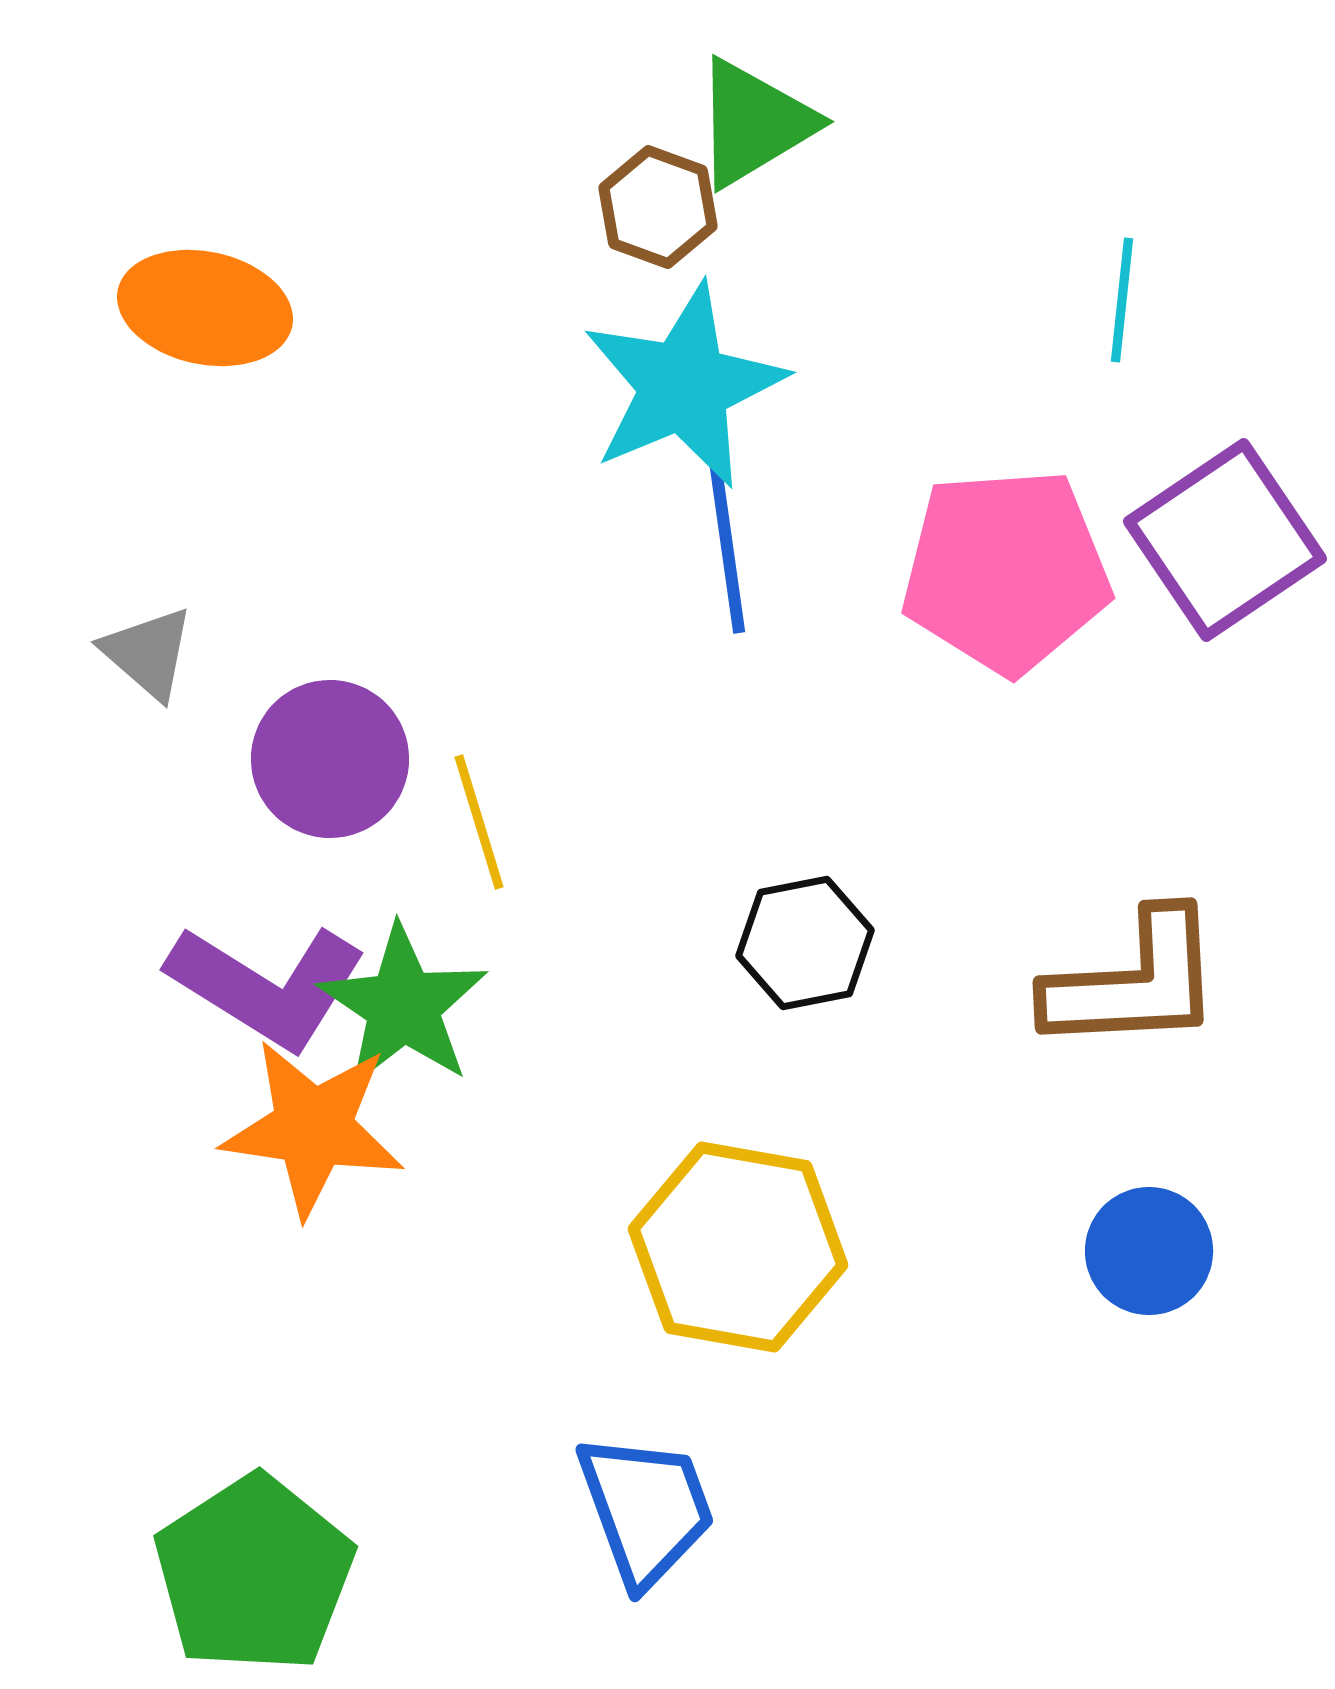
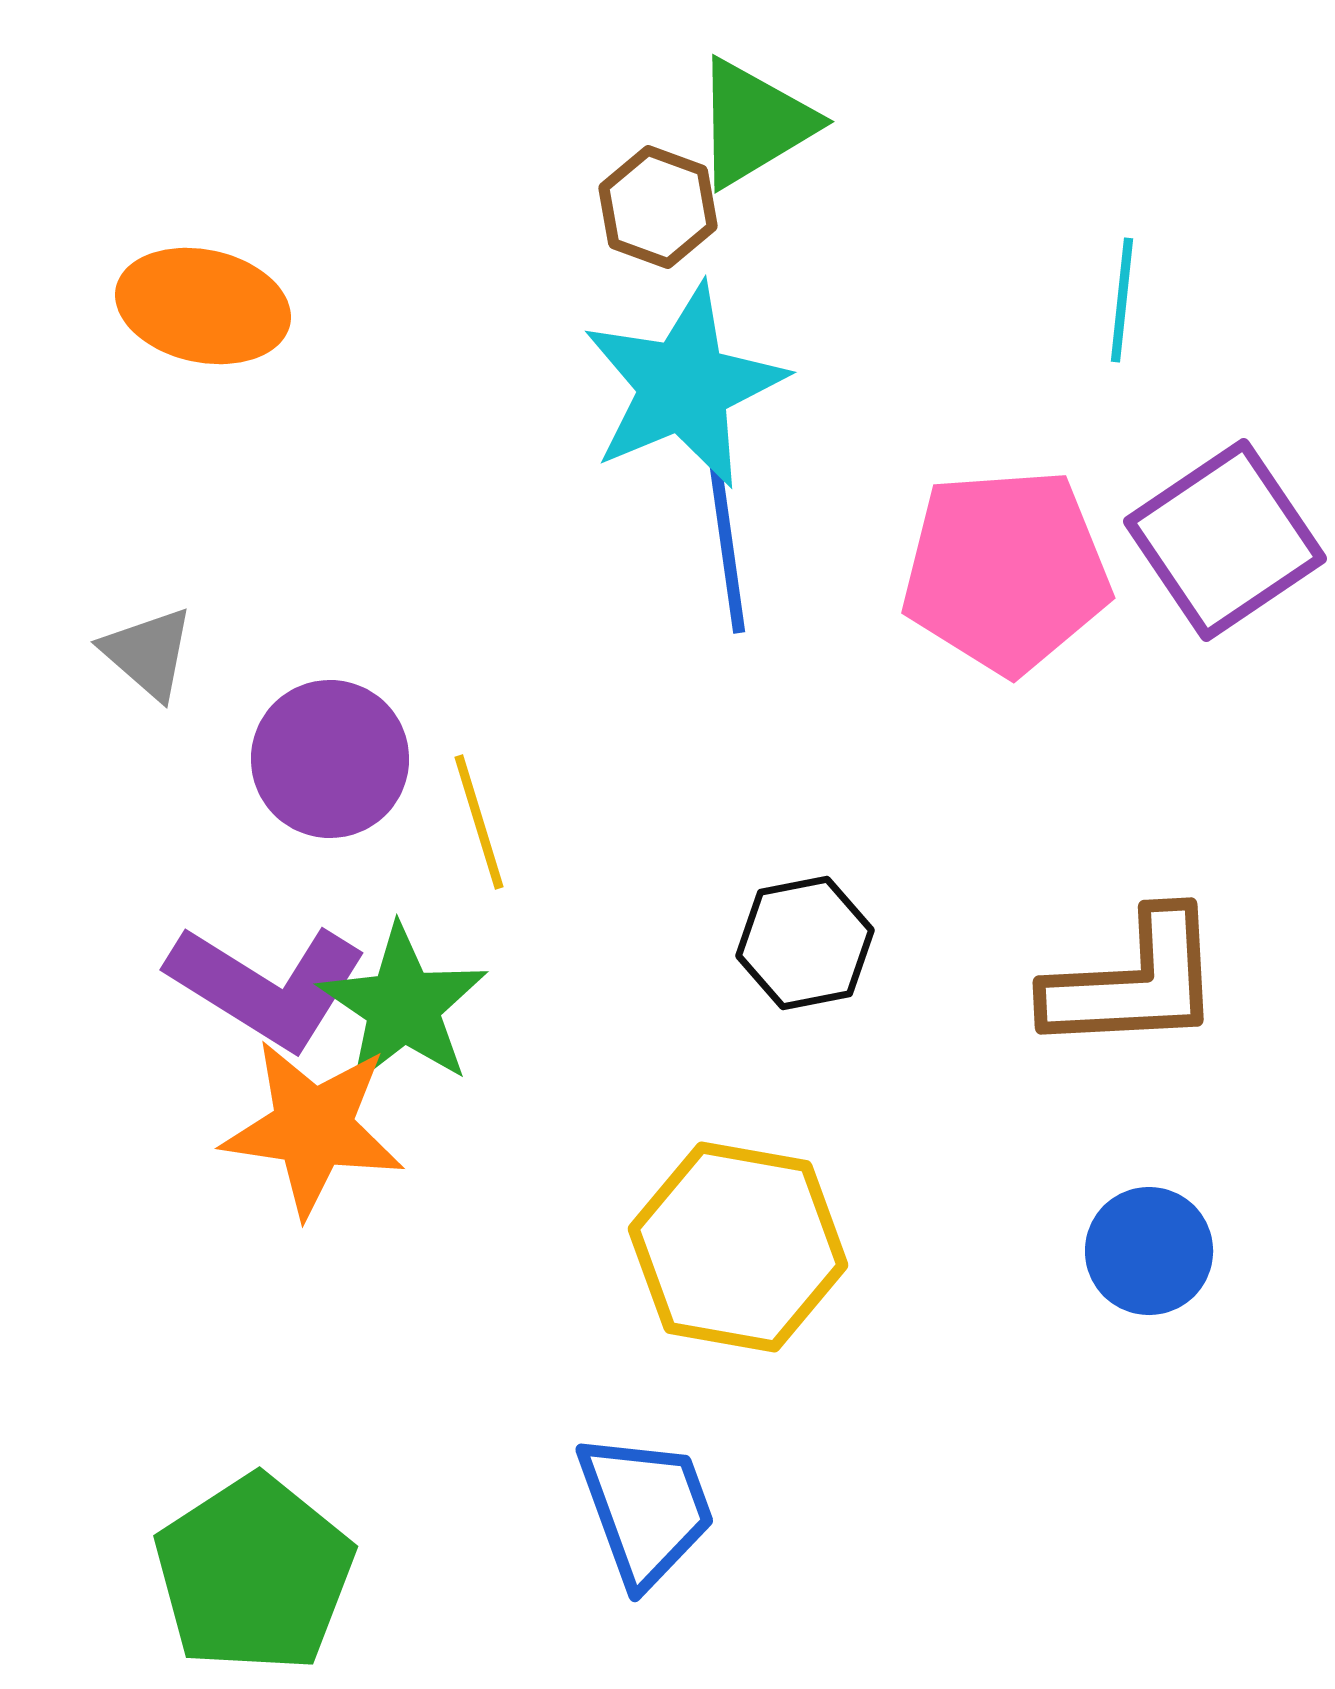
orange ellipse: moved 2 px left, 2 px up
